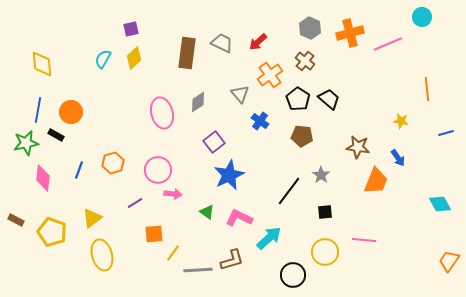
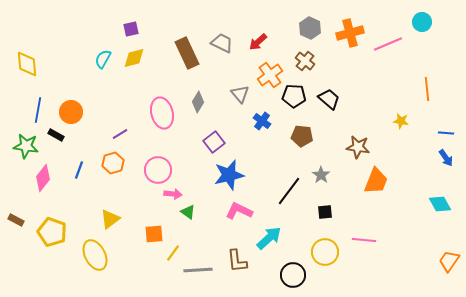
cyan circle at (422, 17): moved 5 px down
brown rectangle at (187, 53): rotated 32 degrees counterclockwise
yellow diamond at (134, 58): rotated 30 degrees clockwise
yellow diamond at (42, 64): moved 15 px left
black pentagon at (298, 99): moved 4 px left, 3 px up; rotated 30 degrees counterclockwise
gray diamond at (198, 102): rotated 25 degrees counterclockwise
blue cross at (260, 121): moved 2 px right
blue line at (446, 133): rotated 21 degrees clockwise
green star at (26, 143): moved 3 px down; rotated 20 degrees clockwise
blue arrow at (398, 158): moved 48 px right
blue star at (229, 175): rotated 12 degrees clockwise
pink diamond at (43, 178): rotated 32 degrees clockwise
purple line at (135, 203): moved 15 px left, 69 px up
green triangle at (207, 212): moved 19 px left
yellow triangle at (92, 218): moved 18 px right, 1 px down
pink L-shape at (239, 218): moved 7 px up
yellow ellipse at (102, 255): moved 7 px left; rotated 12 degrees counterclockwise
brown L-shape at (232, 260): moved 5 px right, 1 px down; rotated 100 degrees clockwise
